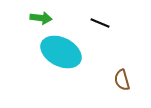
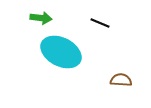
brown semicircle: moved 1 px left; rotated 110 degrees clockwise
